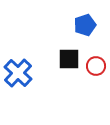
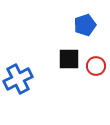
blue cross: moved 6 px down; rotated 20 degrees clockwise
